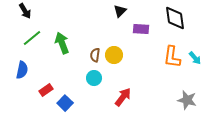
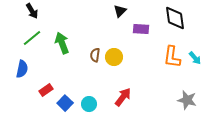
black arrow: moved 7 px right
yellow circle: moved 2 px down
blue semicircle: moved 1 px up
cyan circle: moved 5 px left, 26 px down
